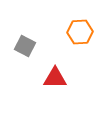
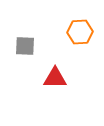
gray square: rotated 25 degrees counterclockwise
